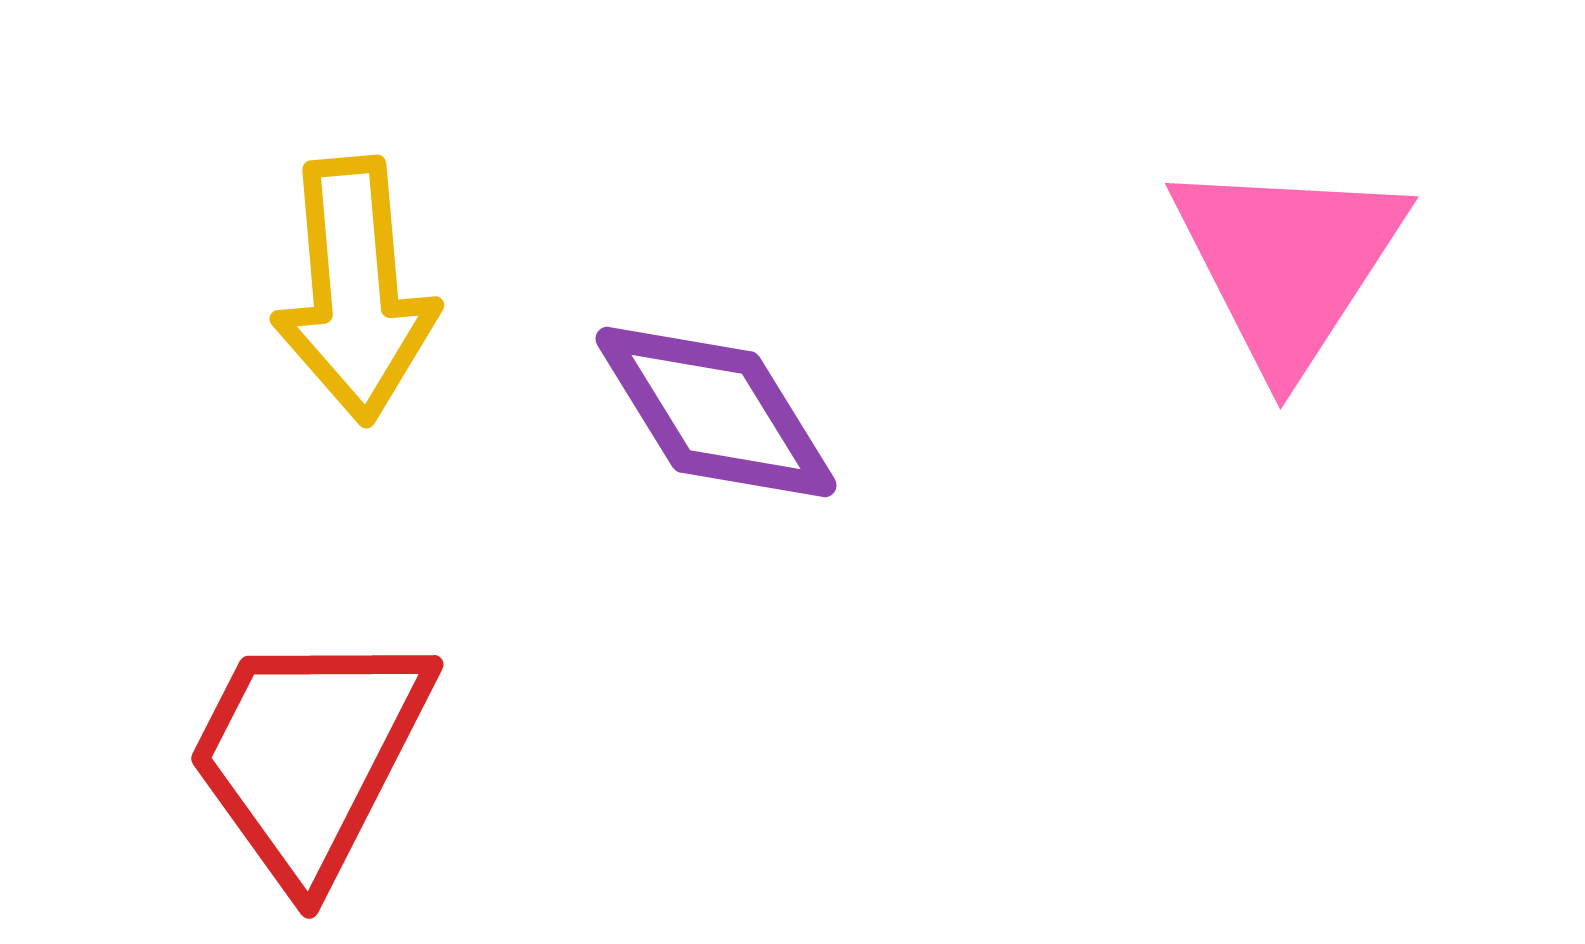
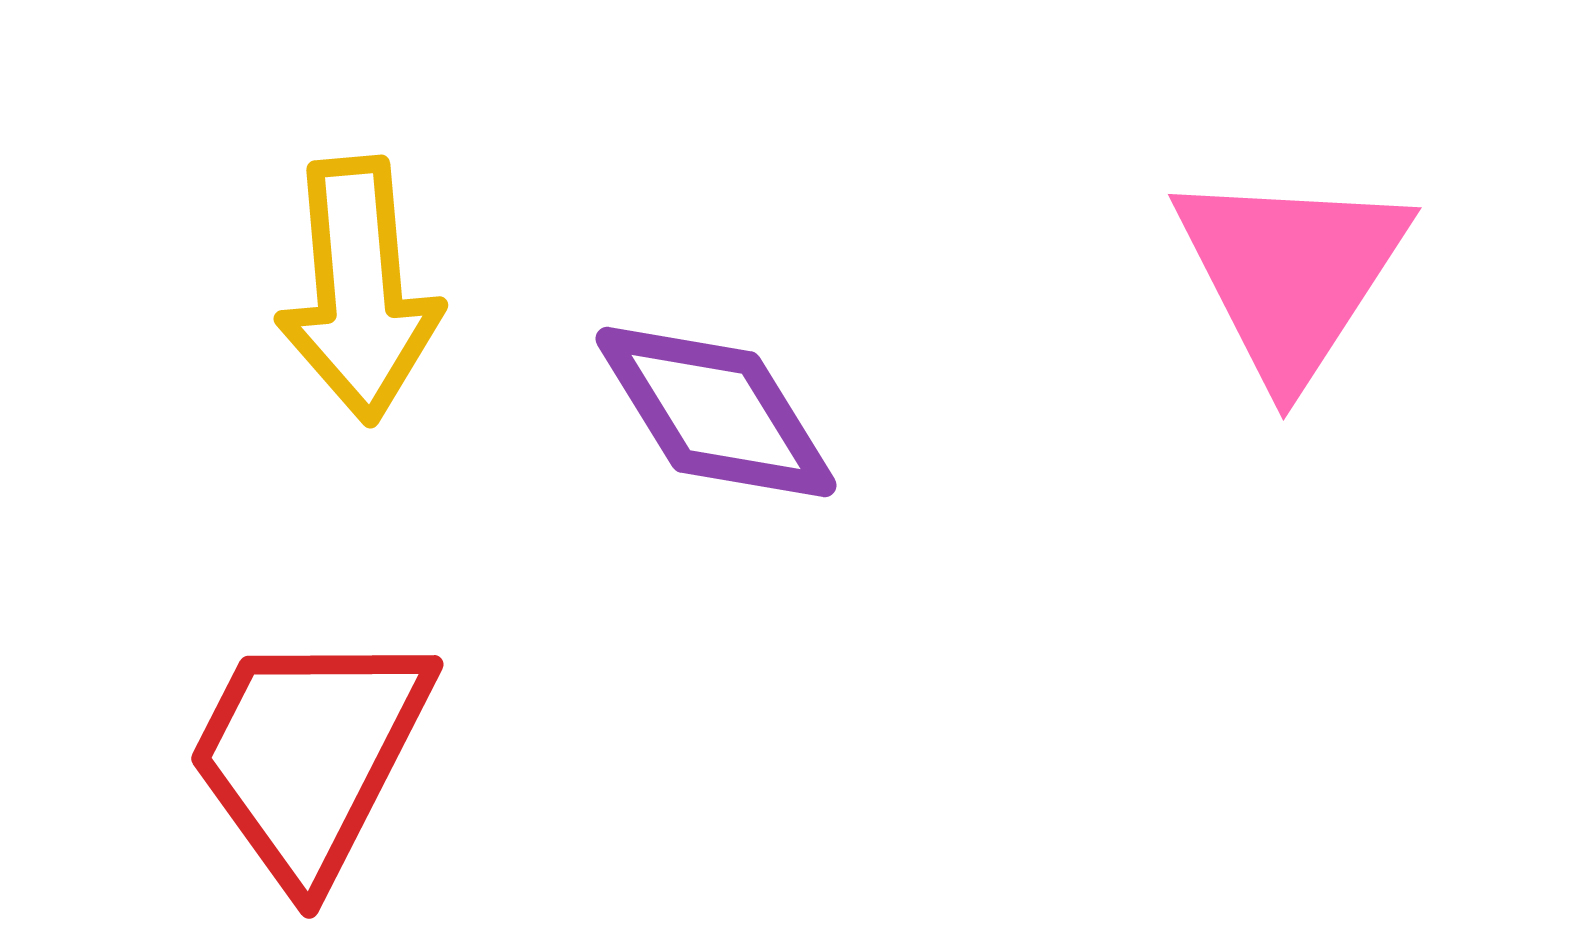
pink triangle: moved 3 px right, 11 px down
yellow arrow: moved 4 px right
